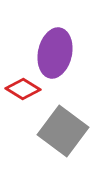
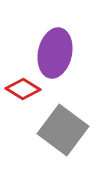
gray square: moved 1 px up
